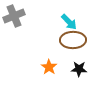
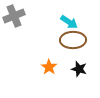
cyan arrow: rotated 12 degrees counterclockwise
black star: rotated 14 degrees clockwise
